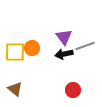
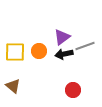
purple triangle: moved 2 px left; rotated 30 degrees clockwise
orange circle: moved 7 px right, 3 px down
brown triangle: moved 2 px left, 3 px up
